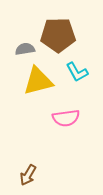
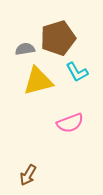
brown pentagon: moved 3 px down; rotated 16 degrees counterclockwise
pink semicircle: moved 4 px right, 5 px down; rotated 12 degrees counterclockwise
